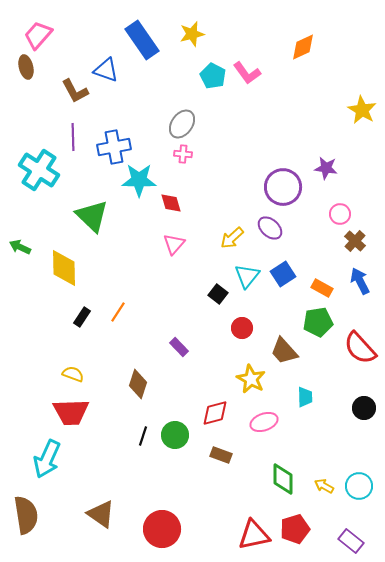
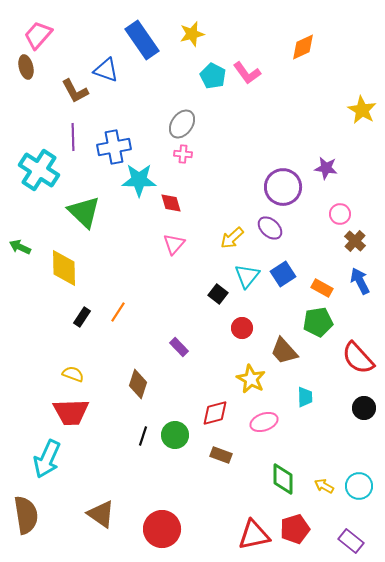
green triangle at (92, 216): moved 8 px left, 4 px up
red semicircle at (360, 348): moved 2 px left, 10 px down
